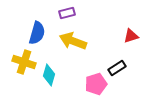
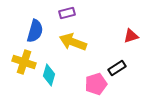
blue semicircle: moved 2 px left, 2 px up
yellow arrow: moved 1 px down
